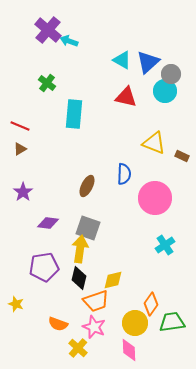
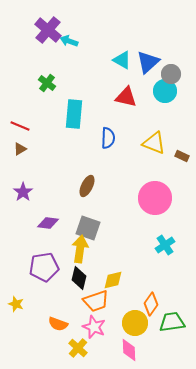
blue semicircle: moved 16 px left, 36 px up
